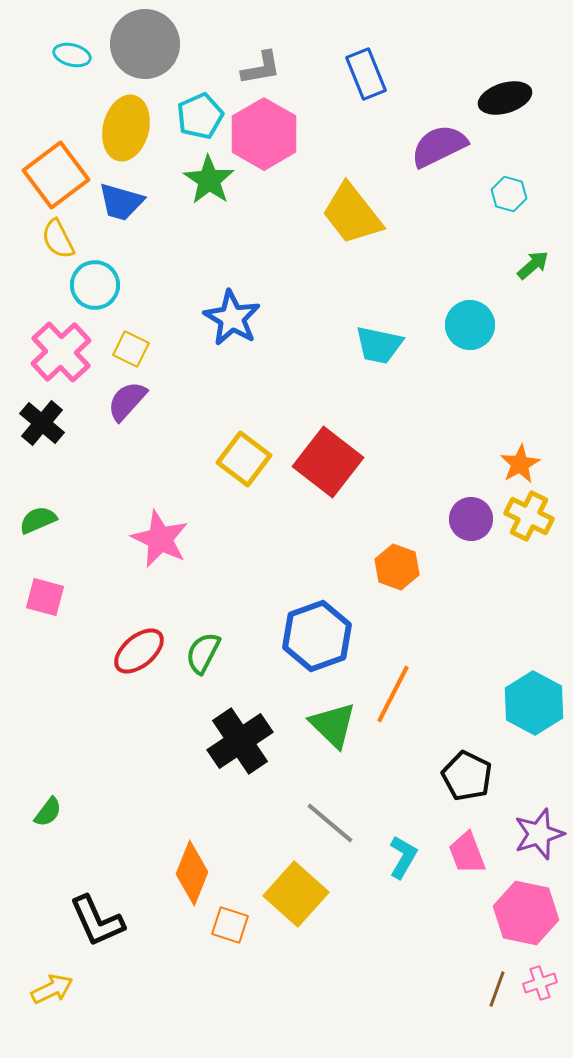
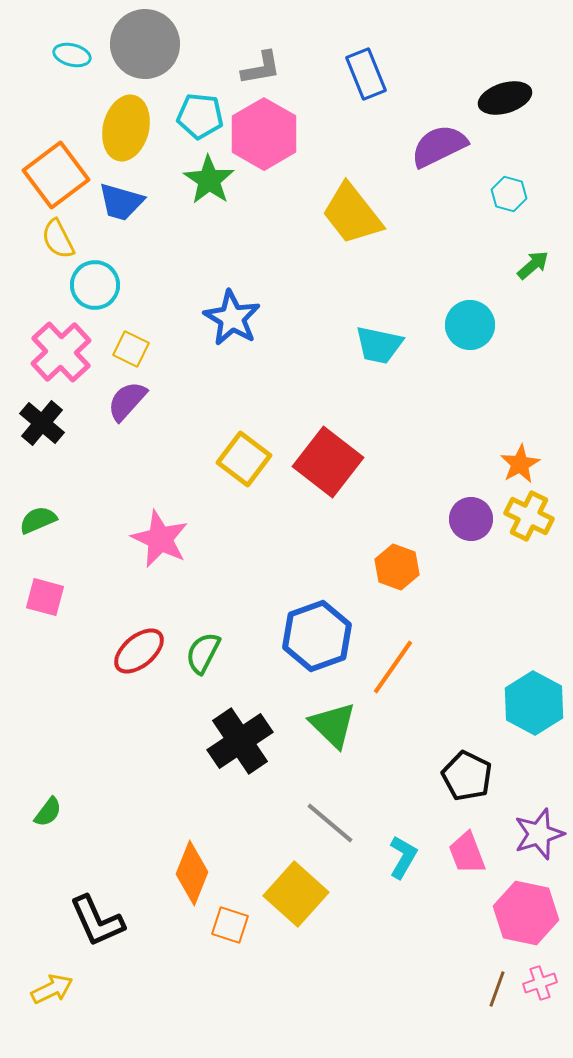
cyan pentagon at (200, 116): rotated 30 degrees clockwise
orange line at (393, 694): moved 27 px up; rotated 8 degrees clockwise
